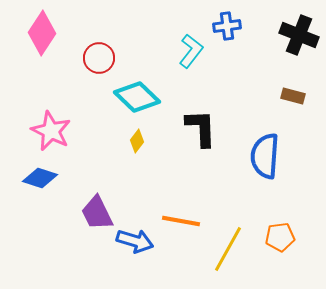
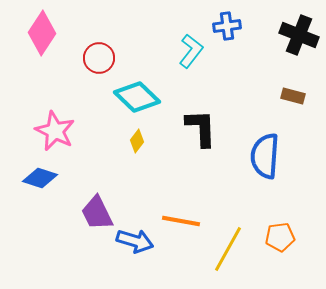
pink star: moved 4 px right
